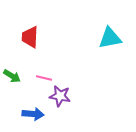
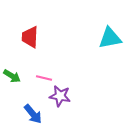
blue arrow: rotated 45 degrees clockwise
